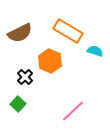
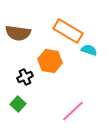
brown semicircle: moved 2 px left; rotated 35 degrees clockwise
cyan semicircle: moved 6 px left, 1 px up
orange hexagon: rotated 15 degrees counterclockwise
black cross: rotated 21 degrees clockwise
